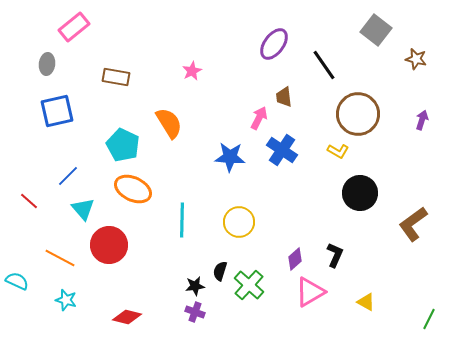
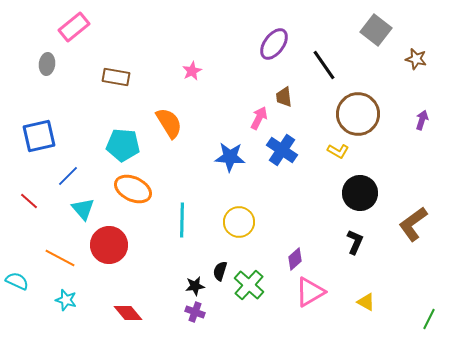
blue square: moved 18 px left, 25 px down
cyan pentagon: rotated 20 degrees counterclockwise
black L-shape: moved 20 px right, 13 px up
red diamond: moved 1 px right, 4 px up; rotated 36 degrees clockwise
